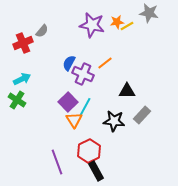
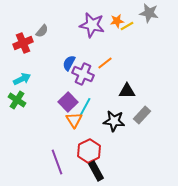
orange star: moved 1 px up
